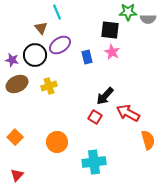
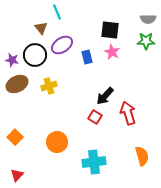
green star: moved 18 px right, 29 px down
purple ellipse: moved 2 px right
red arrow: rotated 45 degrees clockwise
orange semicircle: moved 6 px left, 16 px down
